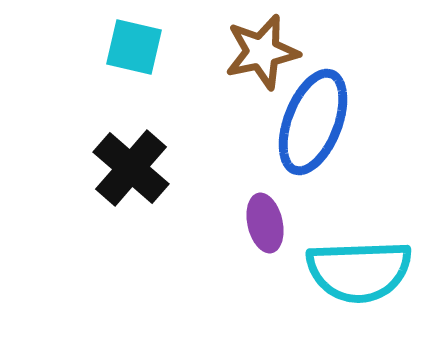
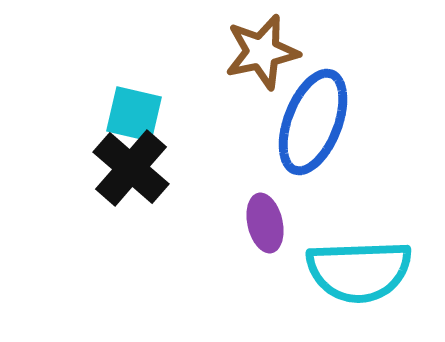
cyan square: moved 67 px down
